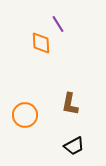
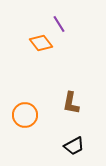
purple line: moved 1 px right
orange diamond: rotated 35 degrees counterclockwise
brown L-shape: moved 1 px right, 1 px up
